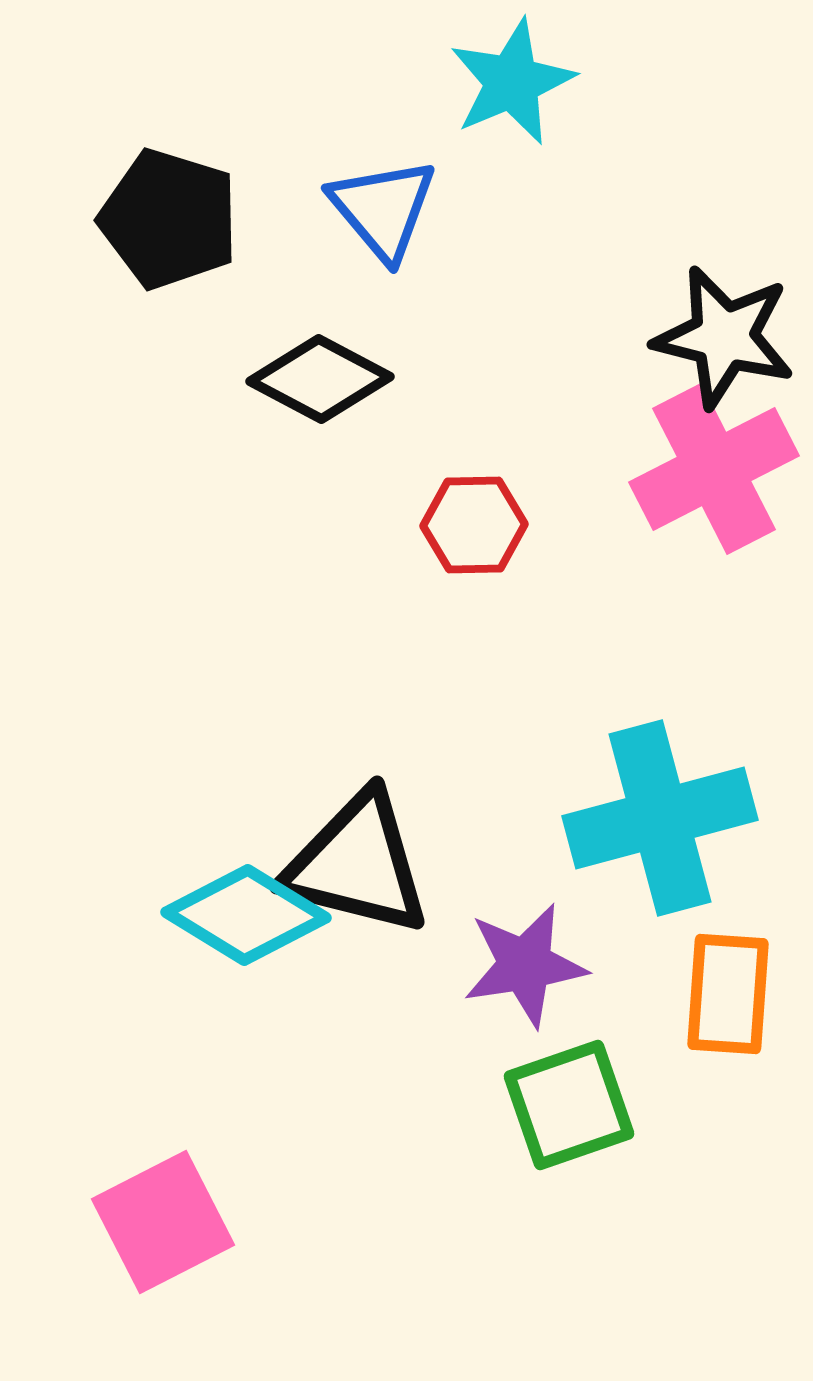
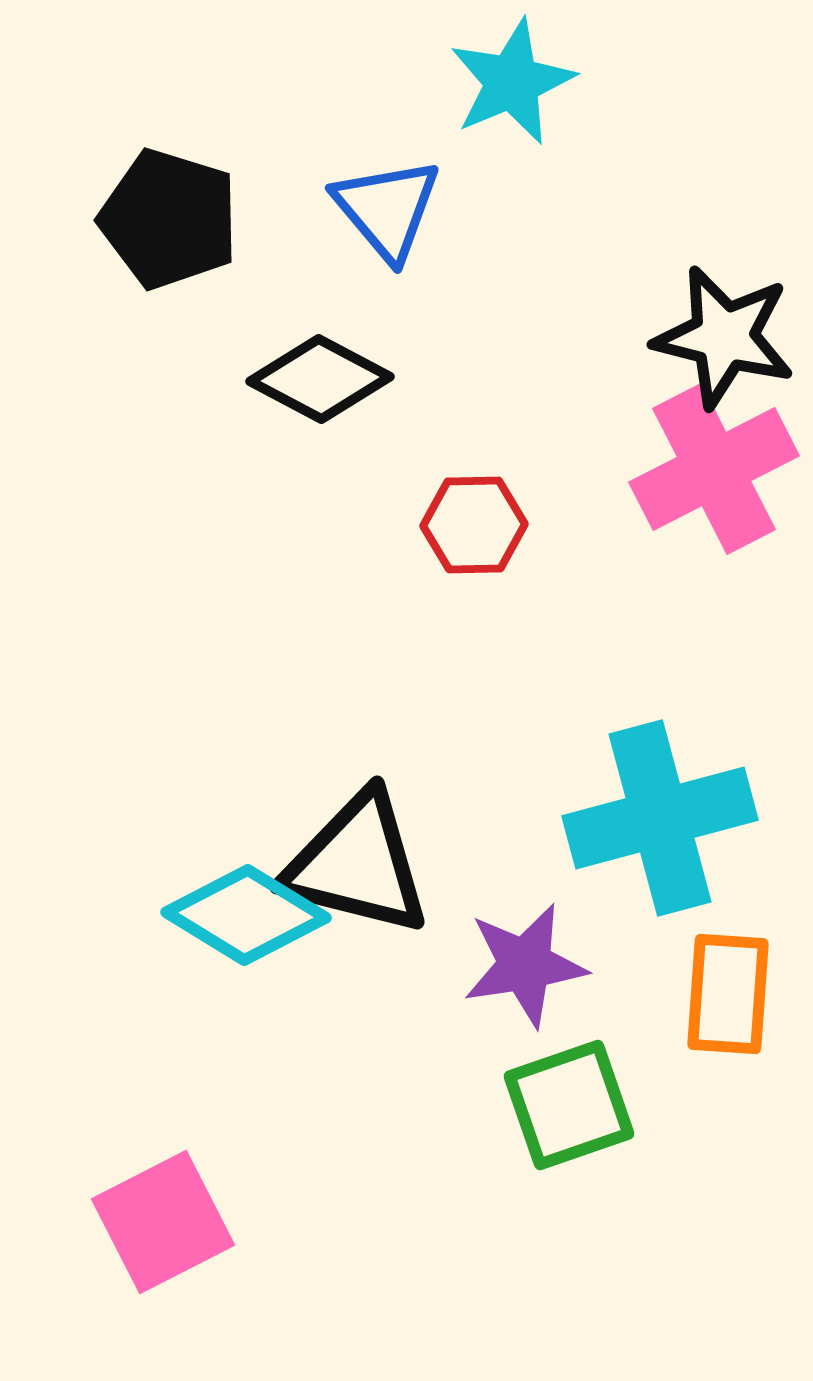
blue triangle: moved 4 px right
